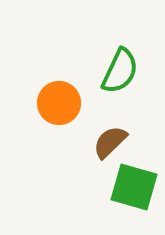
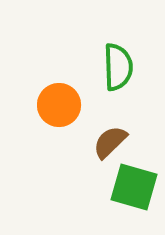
green semicircle: moved 2 px left, 4 px up; rotated 27 degrees counterclockwise
orange circle: moved 2 px down
